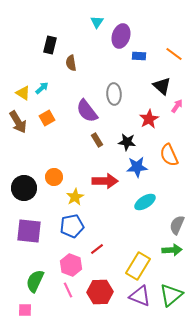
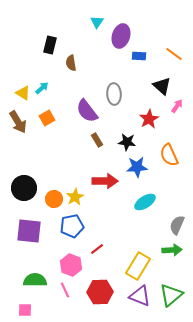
orange circle: moved 22 px down
green semicircle: moved 1 px up; rotated 65 degrees clockwise
pink line: moved 3 px left
